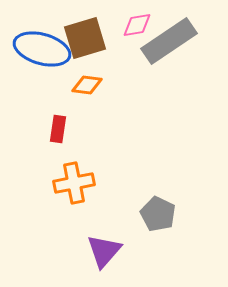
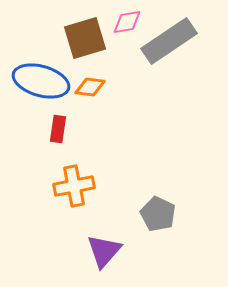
pink diamond: moved 10 px left, 3 px up
blue ellipse: moved 1 px left, 32 px down
orange diamond: moved 3 px right, 2 px down
orange cross: moved 3 px down
